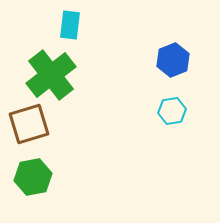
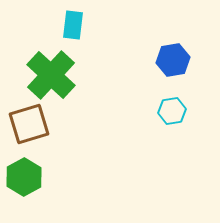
cyan rectangle: moved 3 px right
blue hexagon: rotated 12 degrees clockwise
green cross: rotated 9 degrees counterclockwise
green hexagon: moved 9 px left; rotated 18 degrees counterclockwise
